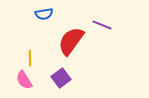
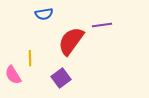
purple line: rotated 30 degrees counterclockwise
pink semicircle: moved 11 px left, 5 px up
